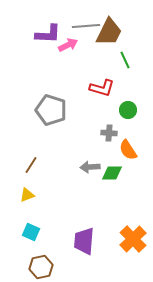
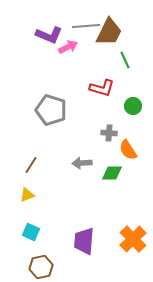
purple L-shape: moved 1 px right, 1 px down; rotated 20 degrees clockwise
pink arrow: moved 2 px down
green circle: moved 5 px right, 4 px up
gray arrow: moved 8 px left, 4 px up
